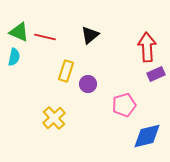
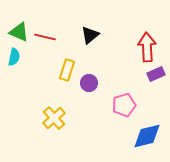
yellow rectangle: moved 1 px right, 1 px up
purple circle: moved 1 px right, 1 px up
